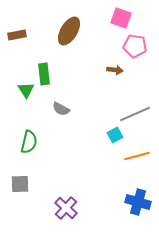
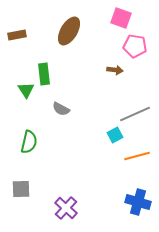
gray square: moved 1 px right, 5 px down
